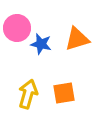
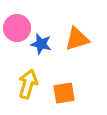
yellow arrow: moved 10 px up
